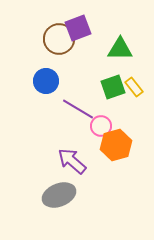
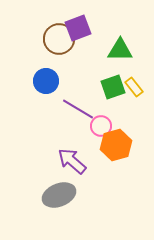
green triangle: moved 1 px down
